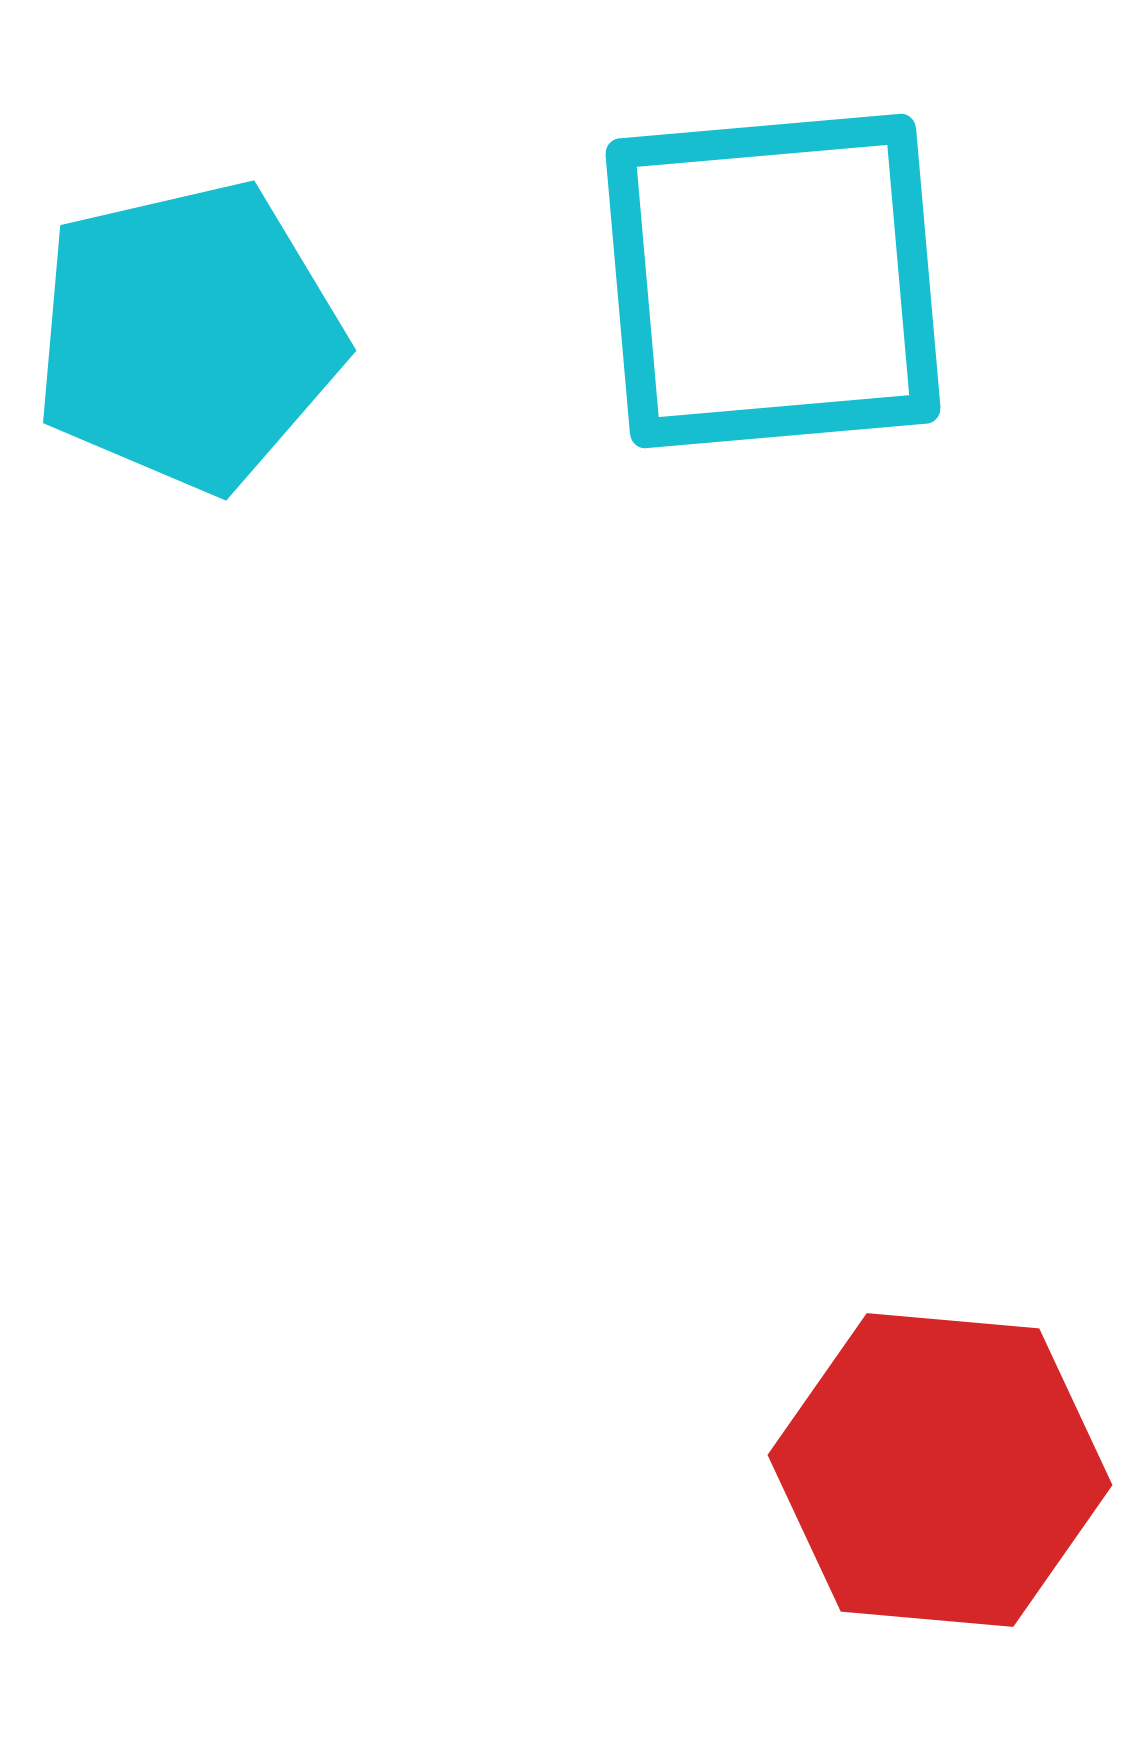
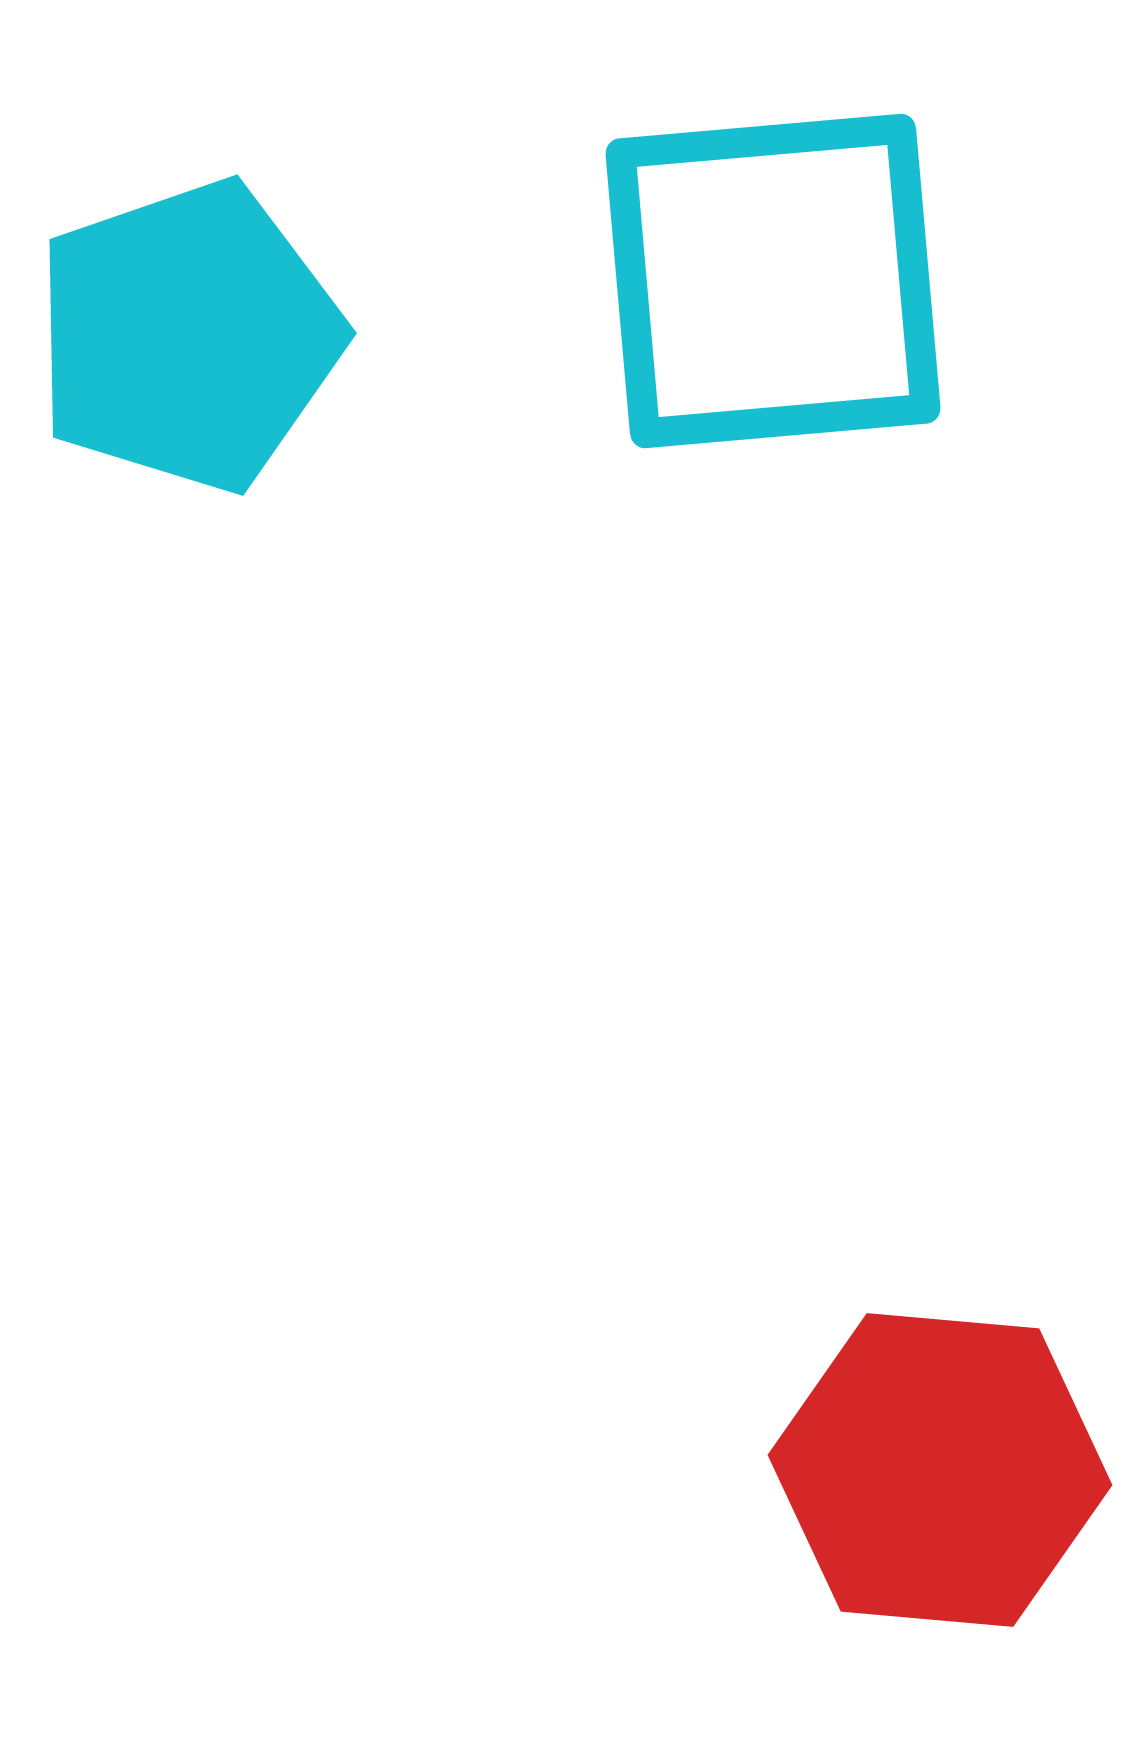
cyan pentagon: rotated 6 degrees counterclockwise
